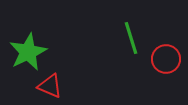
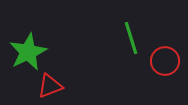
red circle: moved 1 px left, 2 px down
red triangle: rotated 44 degrees counterclockwise
